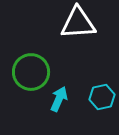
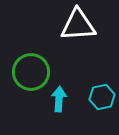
white triangle: moved 2 px down
cyan arrow: rotated 20 degrees counterclockwise
